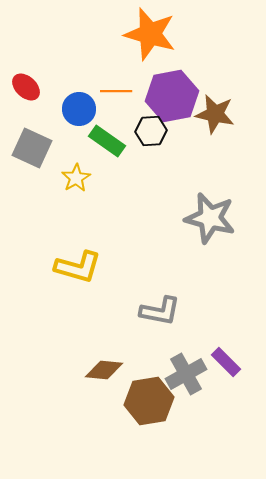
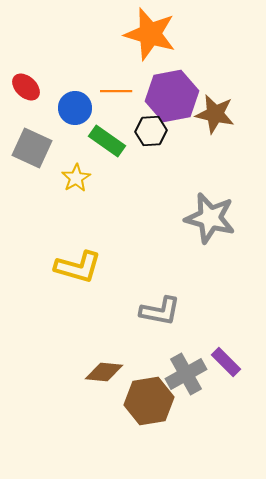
blue circle: moved 4 px left, 1 px up
brown diamond: moved 2 px down
